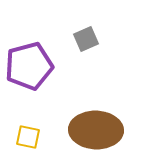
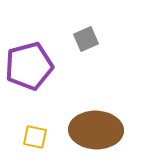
yellow square: moved 7 px right
